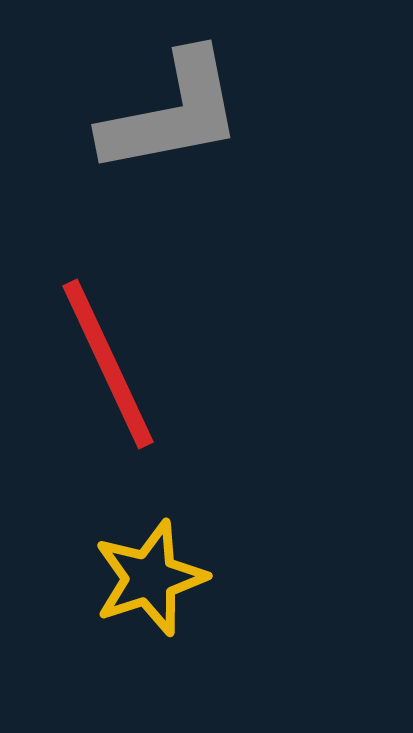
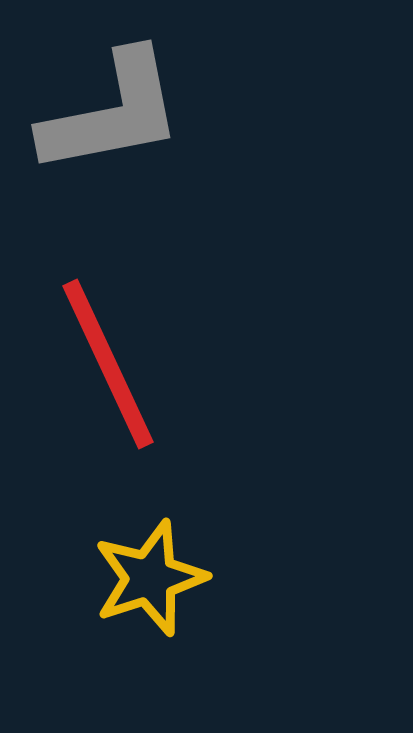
gray L-shape: moved 60 px left
